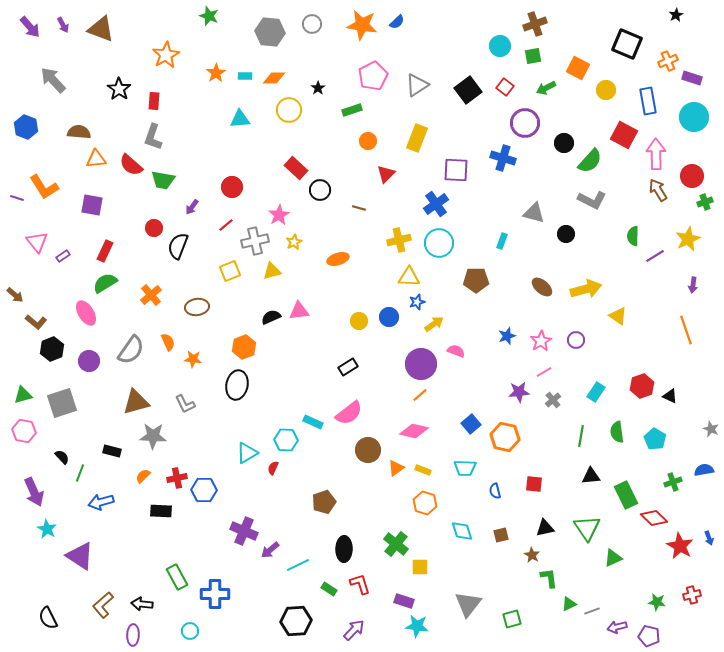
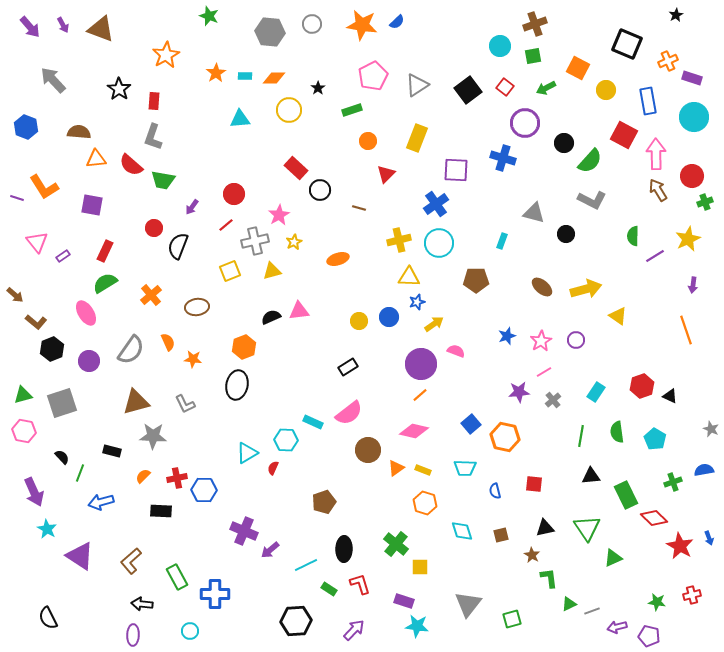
red circle at (232, 187): moved 2 px right, 7 px down
cyan line at (298, 565): moved 8 px right
brown L-shape at (103, 605): moved 28 px right, 44 px up
